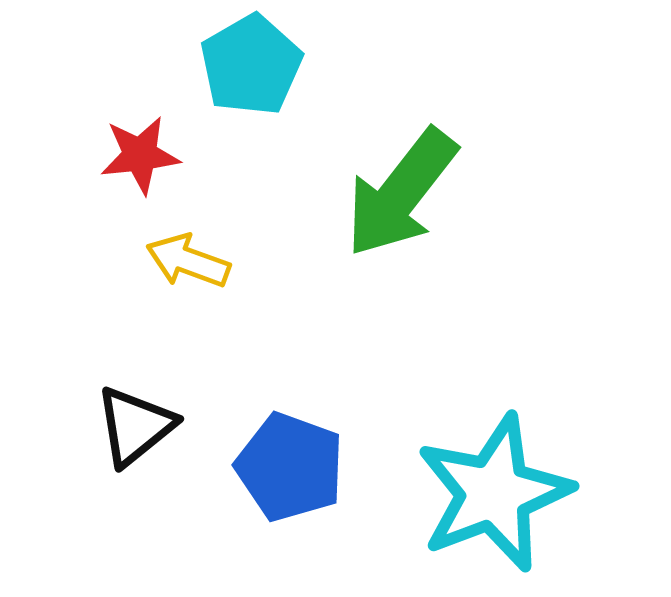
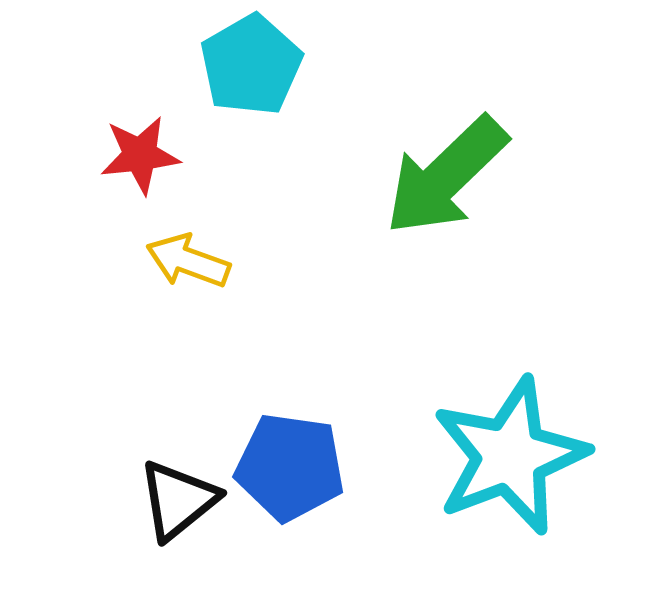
green arrow: moved 45 px right, 17 px up; rotated 8 degrees clockwise
black triangle: moved 43 px right, 74 px down
blue pentagon: rotated 12 degrees counterclockwise
cyan star: moved 16 px right, 37 px up
